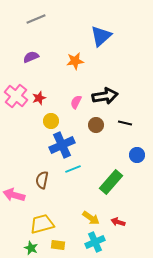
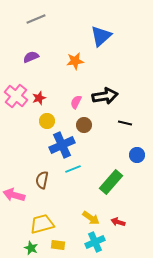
yellow circle: moved 4 px left
brown circle: moved 12 px left
